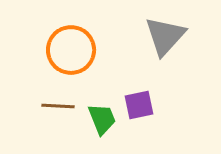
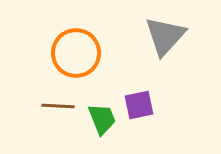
orange circle: moved 5 px right, 3 px down
